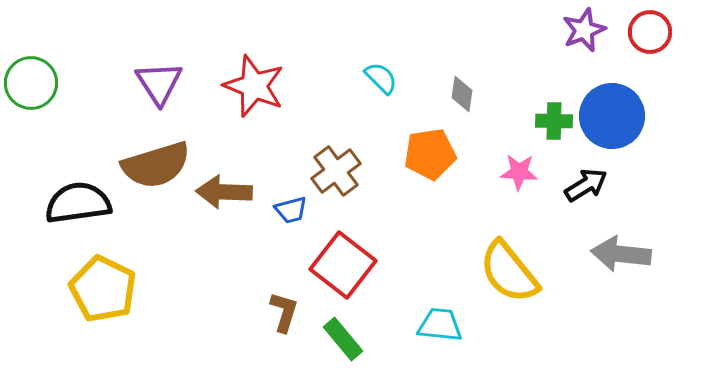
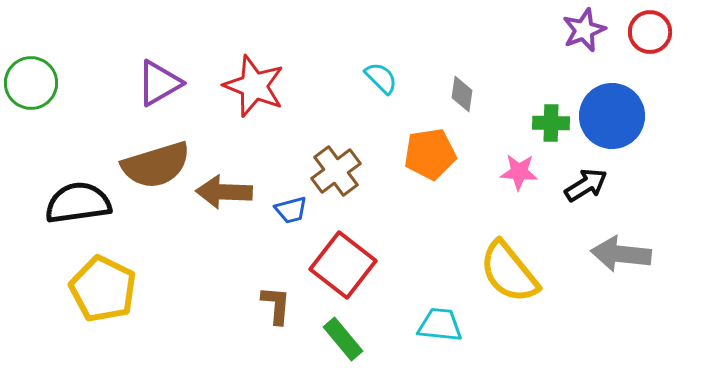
purple triangle: rotated 33 degrees clockwise
green cross: moved 3 px left, 2 px down
brown L-shape: moved 8 px left, 7 px up; rotated 12 degrees counterclockwise
